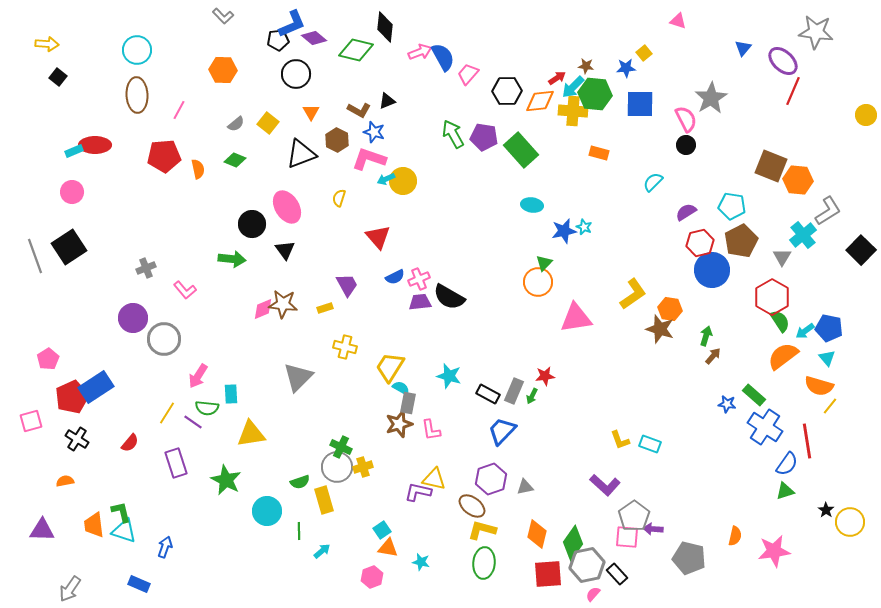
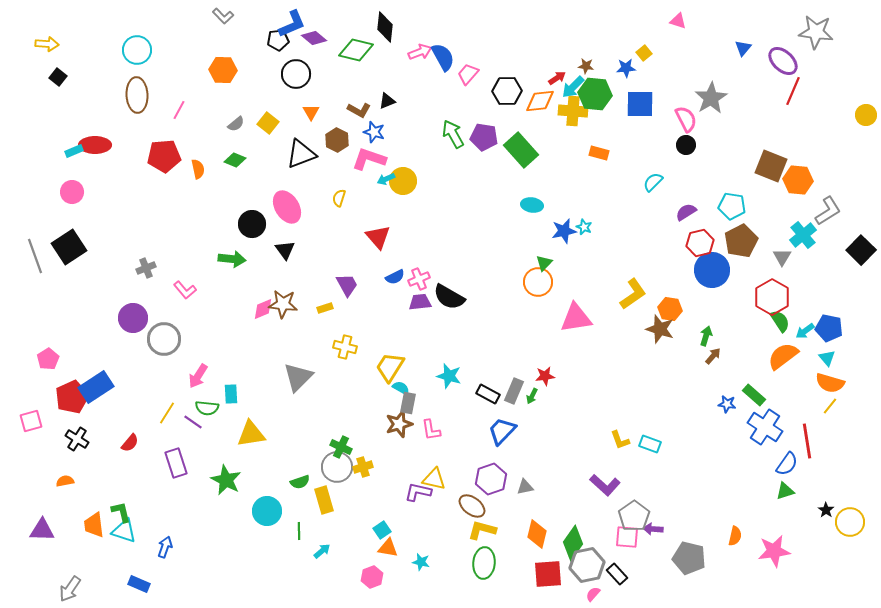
orange semicircle at (819, 386): moved 11 px right, 3 px up
